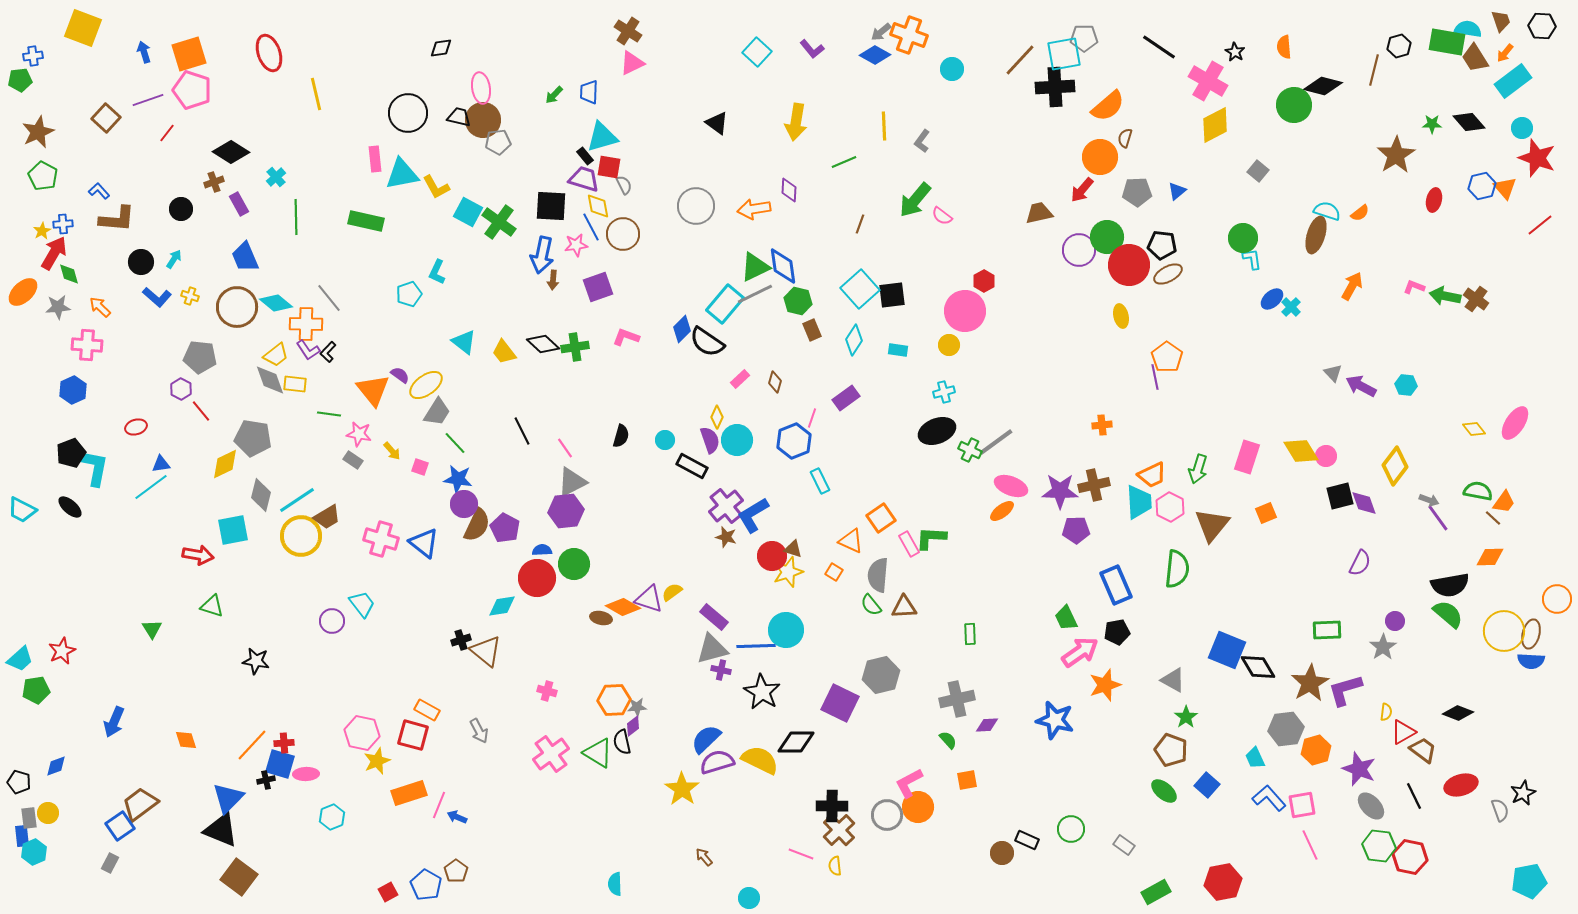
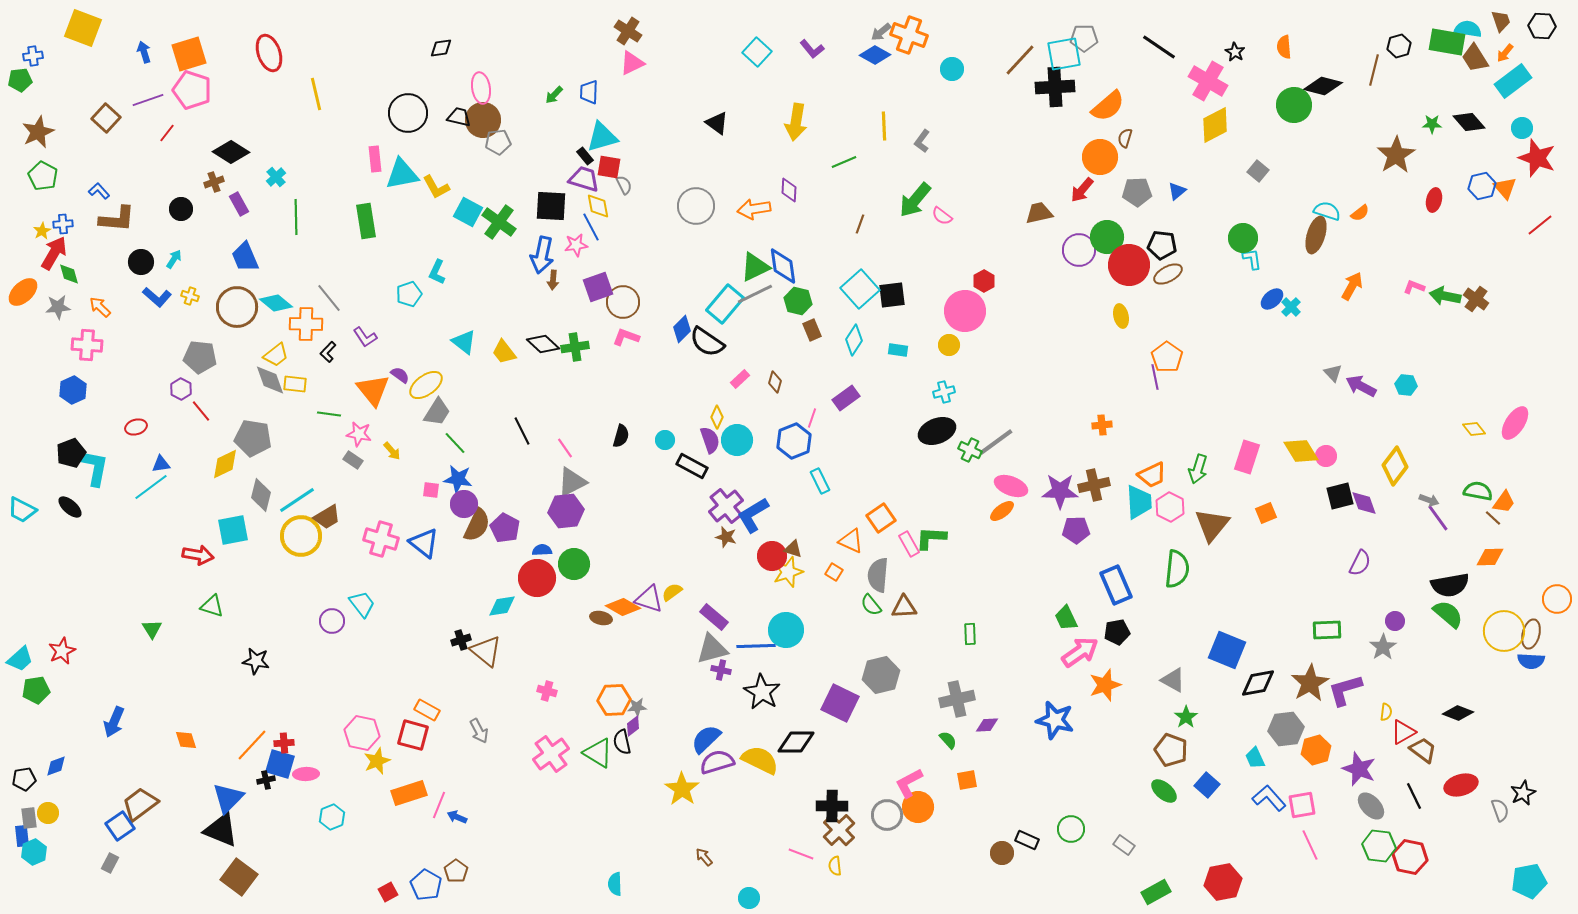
green rectangle at (366, 221): rotated 68 degrees clockwise
brown circle at (623, 234): moved 68 px down
purple L-shape at (308, 350): moved 57 px right, 13 px up
pink square at (420, 467): moved 11 px right, 23 px down; rotated 12 degrees counterclockwise
black diamond at (1258, 667): moved 16 px down; rotated 69 degrees counterclockwise
black pentagon at (19, 782): moved 5 px right, 3 px up; rotated 25 degrees counterclockwise
